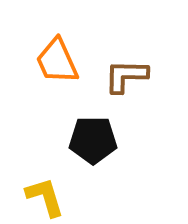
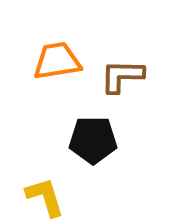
orange trapezoid: rotated 105 degrees clockwise
brown L-shape: moved 4 px left
